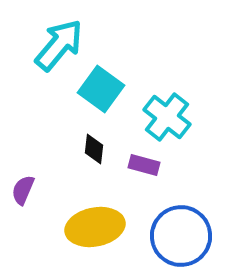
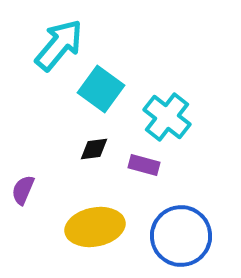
black diamond: rotated 76 degrees clockwise
